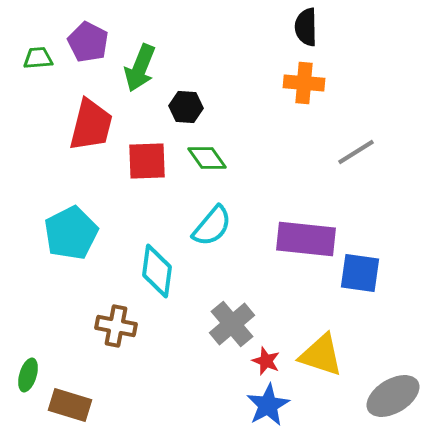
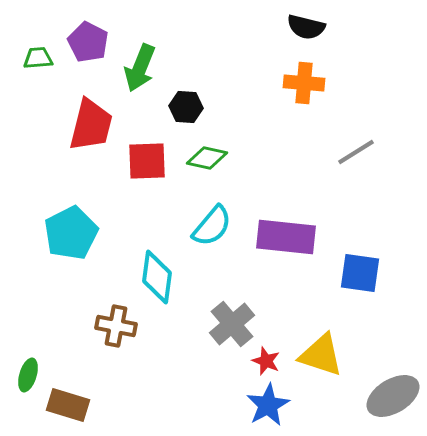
black semicircle: rotated 75 degrees counterclockwise
green diamond: rotated 42 degrees counterclockwise
purple rectangle: moved 20 px left, 2 px up
cyan diamond: moved 6 px down
brown rectangle: moved 2 px left
